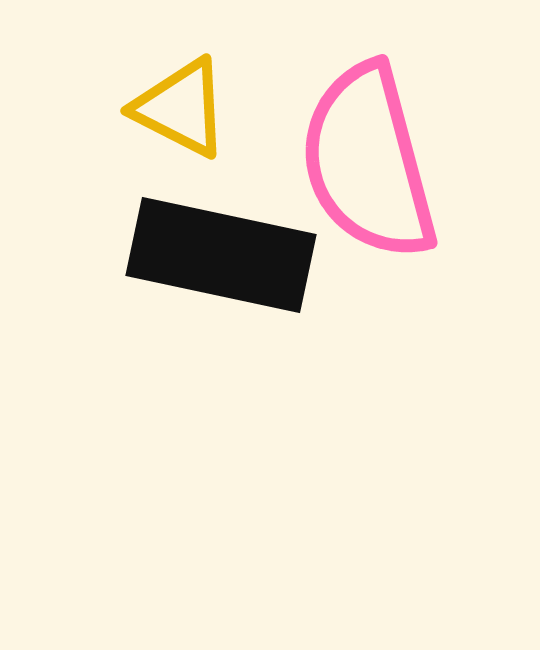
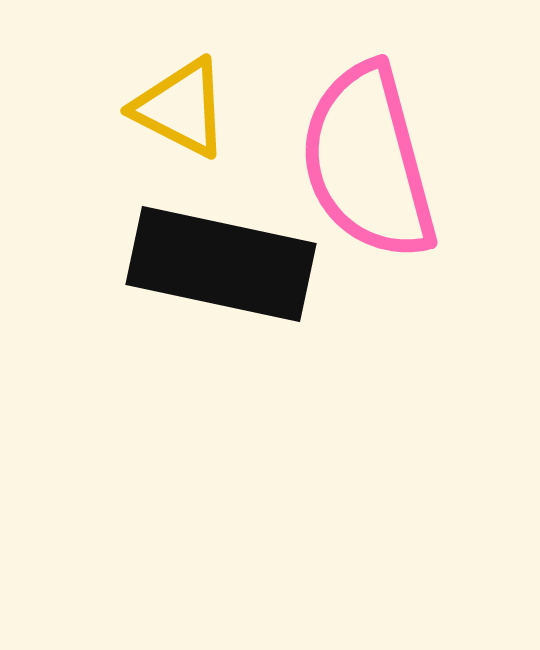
black rectangle: moved 9 px down
